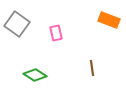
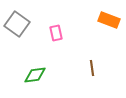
green diamond: rotated 40 degrees counterclockwise
